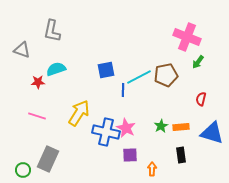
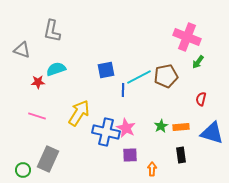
brown pentagon: moved 1 px down
